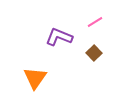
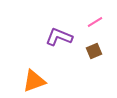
brown square: moved 2 px up; rotated 21 degrees clockwise
orange triangle: moved 1 px left, 3 px down; rotated 35 degrees clockwise
